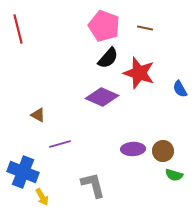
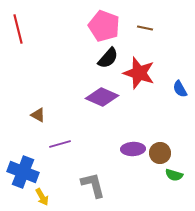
brown circle: moved 3 px left, 2 px down
